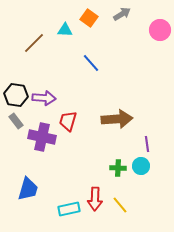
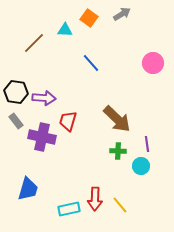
pink circle: moved 7 px left, 33 px down
black hexagon: moved 3 px up
brown arrow: rotated 48 degrees clockwise
green cross: moved 17 px up
